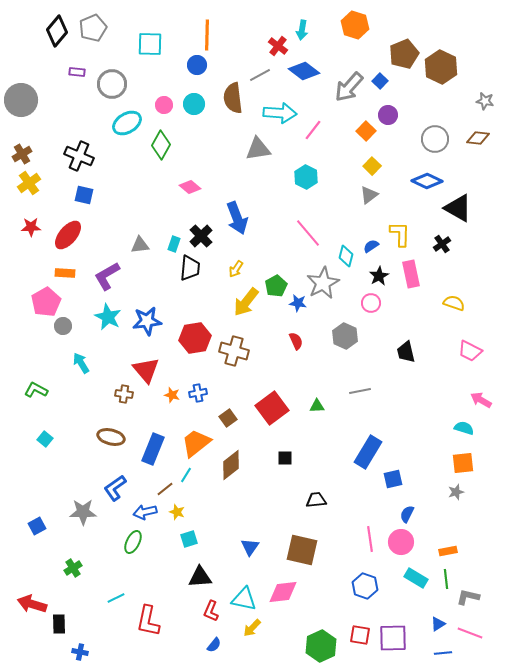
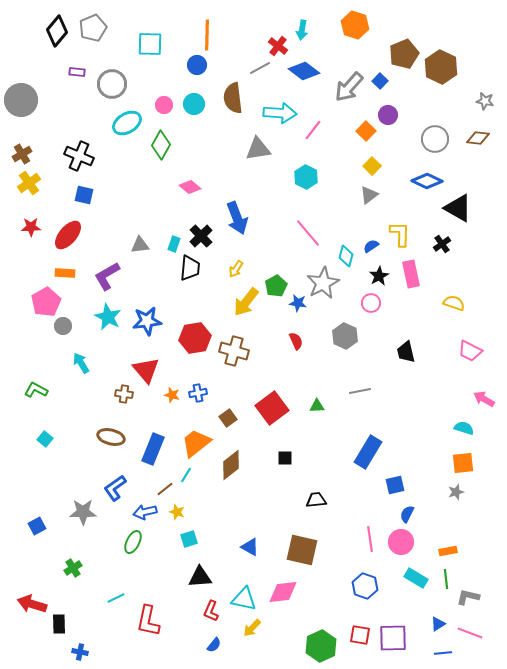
gray line at (260, 75): moved 7 px up
pink arrow at (481, 400): moved 3 px right, 1 px up
blue square at (393, 479): moved 2 px right, 6 px down
blue triangle at (250, 547): rotated 36 degrees counterclockwise
